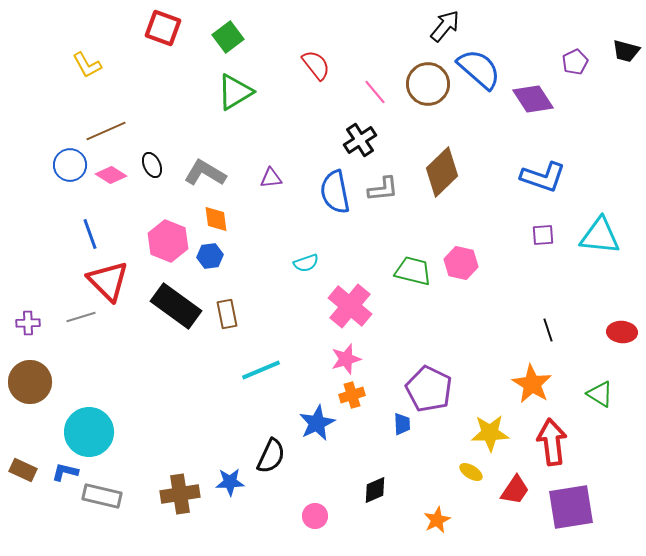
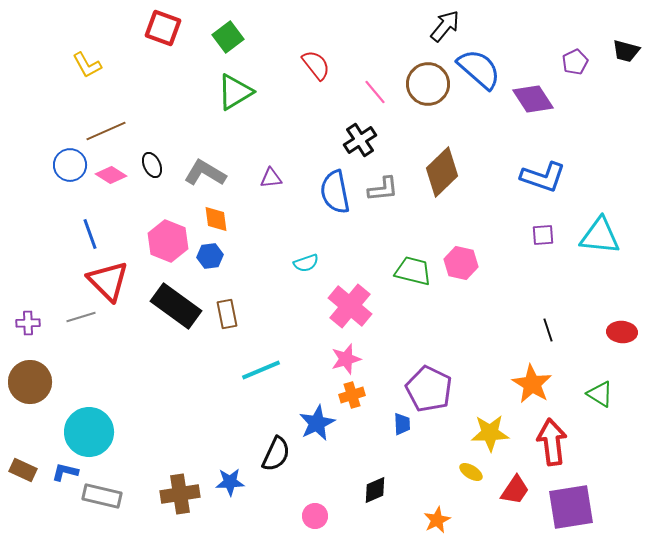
black semicircle at (271, 456): moved 5 px right, 2 px up
